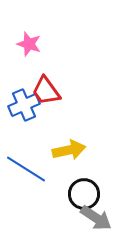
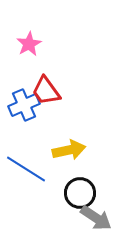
pink star: rotated 25 degrees clockwise
black circle: moved 4 px left, 1 px up
